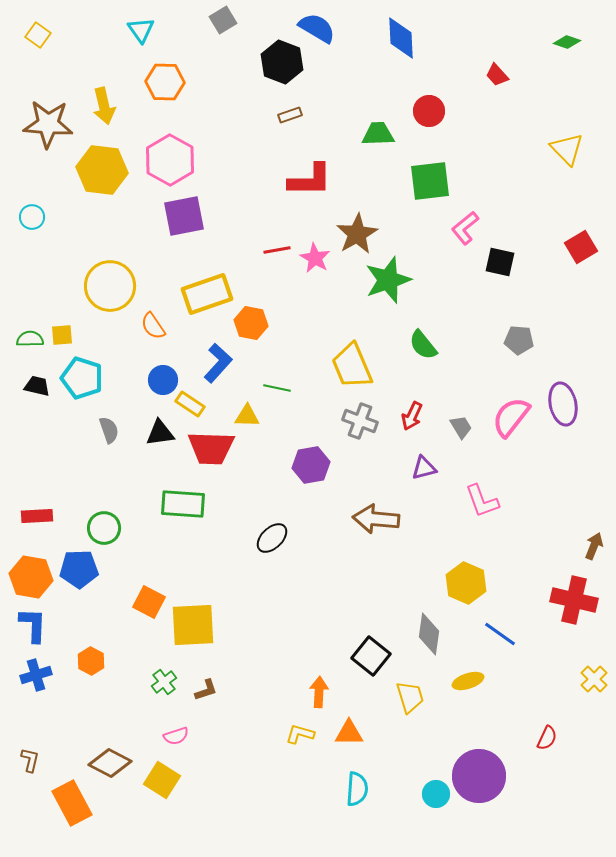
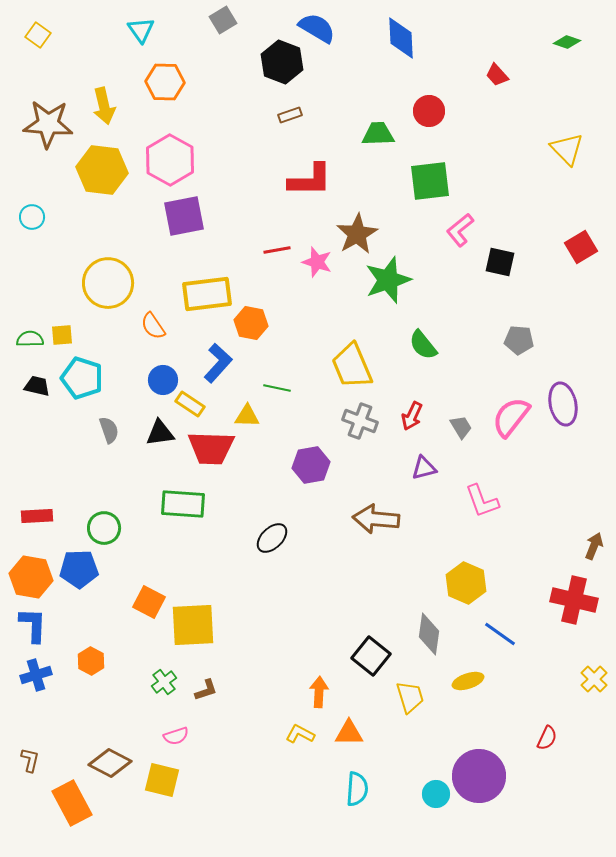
pink L-shape at (465, 228): moved 5 px left, 2 px down
pink star at (315, 258): moved 2 px right, 4 px down; rotated 12 degrees counterclockwise
yellow circle at (110, 286): moved 2 px left, 3 px up
yellow rectangle at (207, 294): rotated 12 degrees clockwise
yellow L-shape at (300, 734): rotated 12 degrees clockwise
yellow square at (162, 780): rotated 18 degrees counterclockwise
